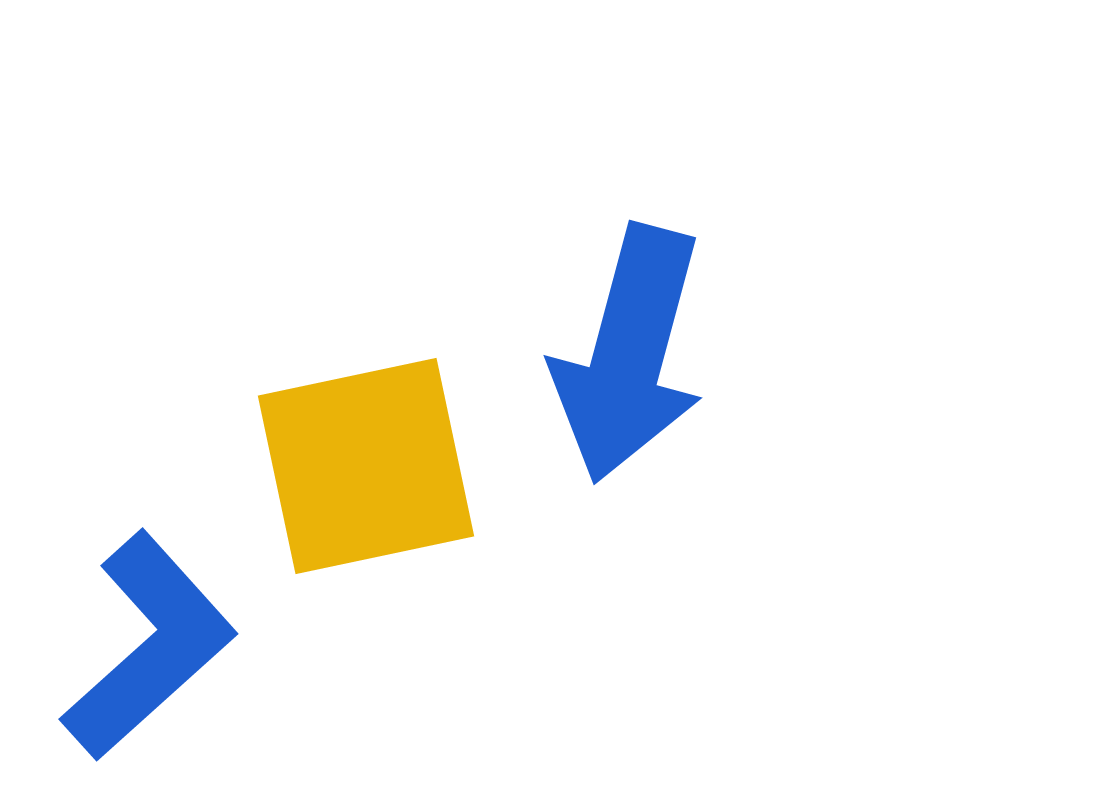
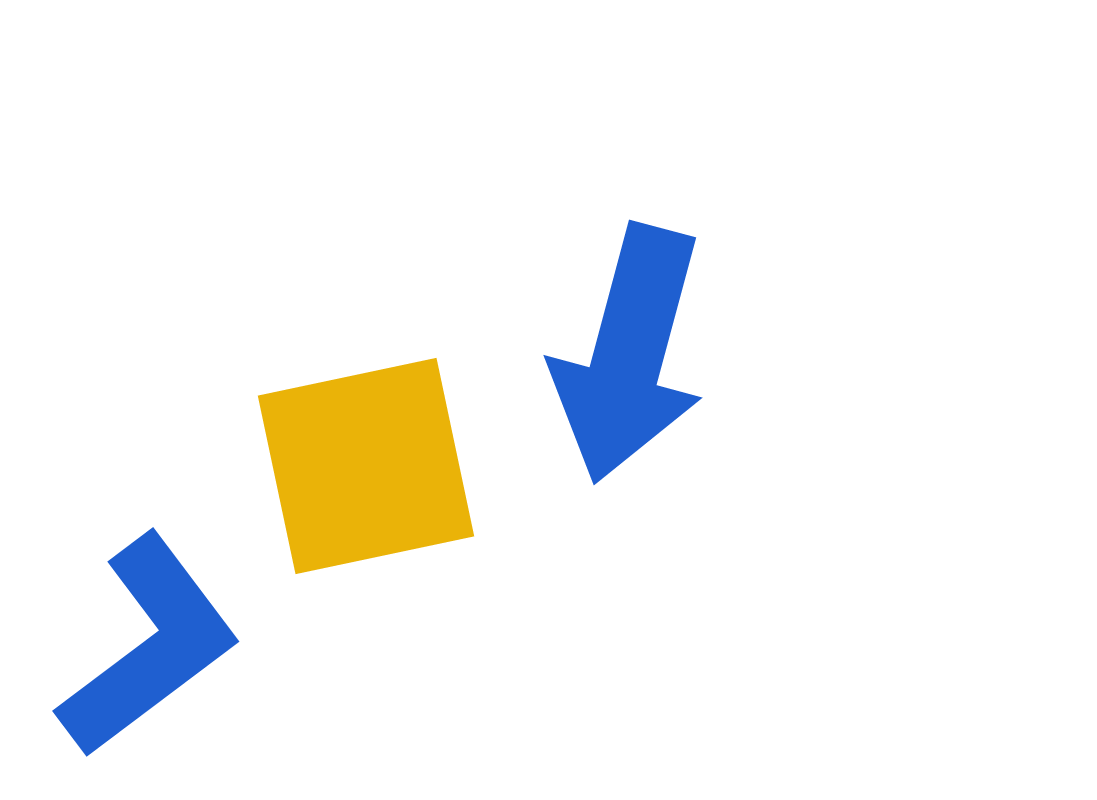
blue L-shape: rotated 5 degrees clockwise
